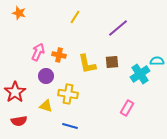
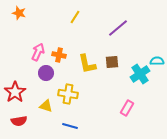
purple circle: moved 3 px up
